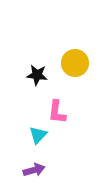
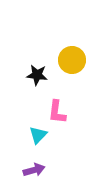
yellow circle: moved 3 px left, 3 px up
